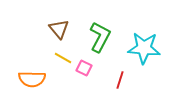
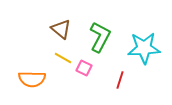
brown triangle: moved 2 px right; rotated 10 degrees counterclockwise
cyan star: rotated 8 degrees counterclockwise
